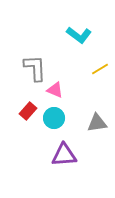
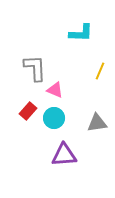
cyan L-shape: moved 2 px right, 2 px up; rotated 35 degrees counterclockwise
yellow line: moved 2 px down; rotated 36 degrees counterclockwise
